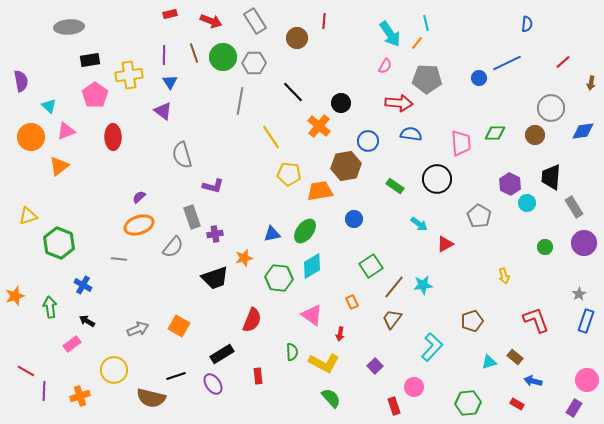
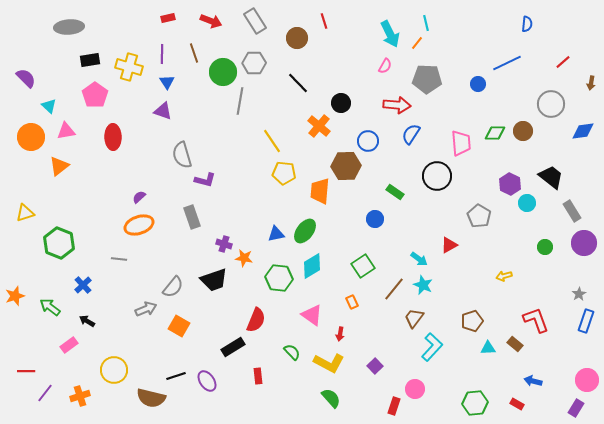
red rectangle at (170, 14): moved 2 px left, 4 px down
red line at (324, 21): rotated 21 degrees counterclockwise
cyan arrow at (390, 34): rotated 8 degrees clockwise
purple line at (164, 55): moved 2 px left, 1 px up
green circle at (223, 57): moved 15 px down
yellow cross at (129, 75): moved 8 px up; rotated 24 degrees clockwise
blue circle at (479, 78): moved 1 px left, 6 px down
purple semicircle at (21, 81): moved 5 px right, 3 px up; rotated 35 degrees counterclockwise
blue triangle at (170, 82): moved 3 px left
black line at (293, 92): moved 5 px right, 9 px up
red arrow at (399, 103): moved 2 px left, 2 px down
gray circle at (551, 108): moved 4 px up
purple triangle at (163, 111): rotated 18 degrees counterclockwise
pink triangle at (66, 131): rotated 12 degrees clockwise
blue semicircle at (411, 134): rotated 65 degrees counterclockwise
brown circle at (535, 135): moved 12 px left, 4 px up
yellow line at (271, 137): moved 1 px right, 4 px down
brown hexagon at (346, 166): rotated 8 degrees clockwise
yellow pentagon at (289, 174): moved 5 px left, 1 px up
black trapezoid at (551, 177): rotated 124 degrees clockwise
black circle at (437, 179): moved 3 px up
purple L-shape at (213, 186): moved 8 px left, 6 px up
green rectangle at (395, 186): moved 6 px down
orange trapezoid at (320, 191): rotated 76 degrees counterclockwise
gray rectangle at (574, 207): moved 2 px left, 4 px down
yellow triangle at (28, 216): moved 3 px left, 3 px up
blue circle at (354, 219): moved 21 px right
cyan arrow at (419, 224): moved 35 px down
purple cross at (215, 234): moved 9 px right, 10 px down; rotated 28 degrees clockwise
blue triangle at (272, 234): moved 4 px right
red triangle at (445, 244): moved 4 px right, 1 px down
gray semicircle at (173, 247): moved 40 px down
orange star at (244, 258): rotated 24 degrees clockwise
green square at (371, 266): moved 8 px left
yellow arrow at (504, 276): rotated 91 degrees clockwise
black trapezoid at (215, 278): moved 1 px left, 2 px down
blue cross at (83, 285): rotated 18 degrees clockwise
cyan star at (423, 285): rotated 30 degrees clockwise
brown line at (394, 287): moved 2 px down
green arrow at (50, 307): rotated 45 degrees counterclockwise
brown trapezoid at (392, 319): moved 22 px right, 1 px up
red semicircle at (252, 320): moved 4 px right
gray arrow at (138, 329): moved 8 px right, 20 px up
pink rectangle at (72, 344): moved 3 px left, 1 px down
green semicircle at (292, 352): rotated 42 degrees counterclockwise
black rectangle at (222, 354): moved 11 px right, 7 px up
brown rectangle at (515, 357): moved 13 px up
cyan triangle at (489, 362): moved 1 px left, 14 px up; rotated 14 degrees clockwise
yellow L-shape at (324, 363): moved 5 px right
red line at (26, 371): rotated 30 degrees counterclockwise
purple ellipse at (213, 384): moved 6 px left, 3 px up
pink circle at (414, 387): moved 1 px right, 2 px down
purple line at (44, 391): moved 1 px right, 2 px down; rotated 36 degrees clockwise
green hexagon at (468, 403): moved 7 px right
red rectangle at (394, 406): rotated 36 degrees clockwise
purple rectangle at (574, 408): moved 2 px right
